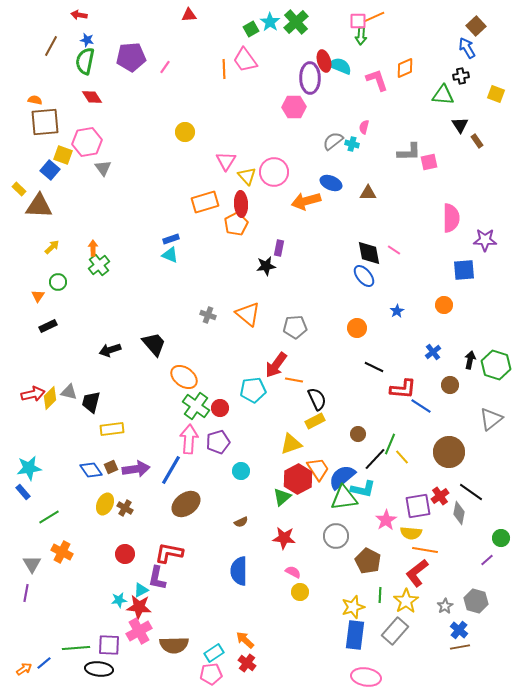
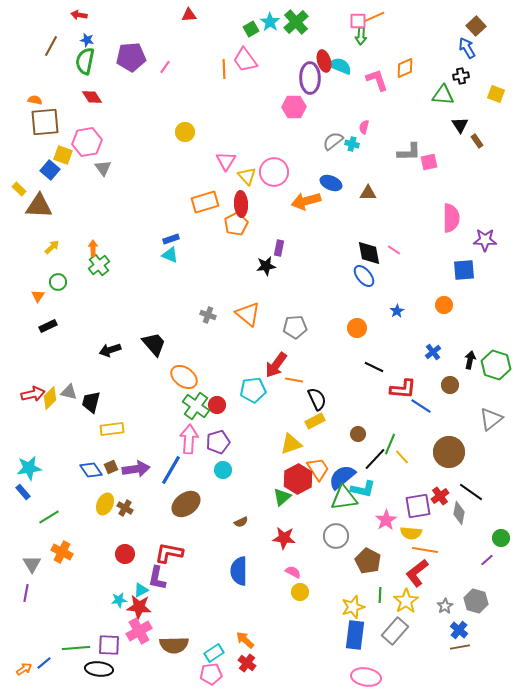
red circle at (220, 408): moved 3 px left, 3 px up
cyan circle at (241, 471): moved 18 px left, 1 px up
